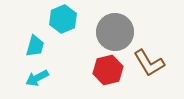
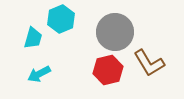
cyan hexagon: moved 2 px left
cyan trapezoid: moved 2 px left, 8 px up
cyan arrow: moved 2 px right, 4 px up
